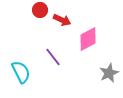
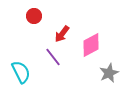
red circle: moved 6 px left, 6 px down
red arrow: moved 14 px down; rotated 102 degrees clockwise
pink diamond: moved 3 px right, 6 px down
